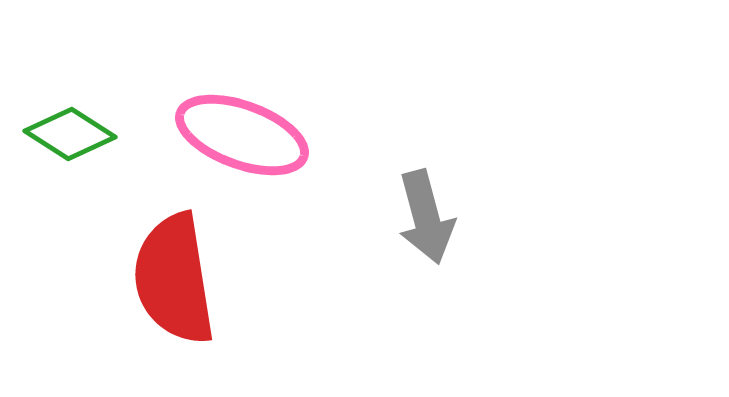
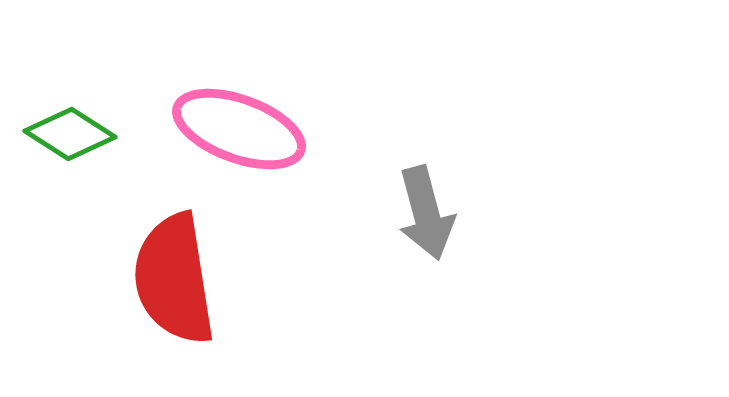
pink ellipse: moved 3 px left, 6 px up
gray arrow: moved 4 px up
